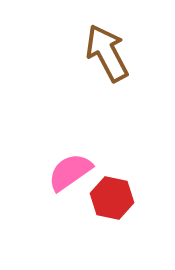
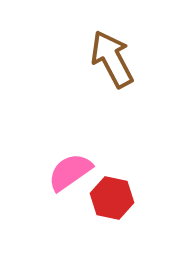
brown arrow: moved 5 px right, 6 px down
